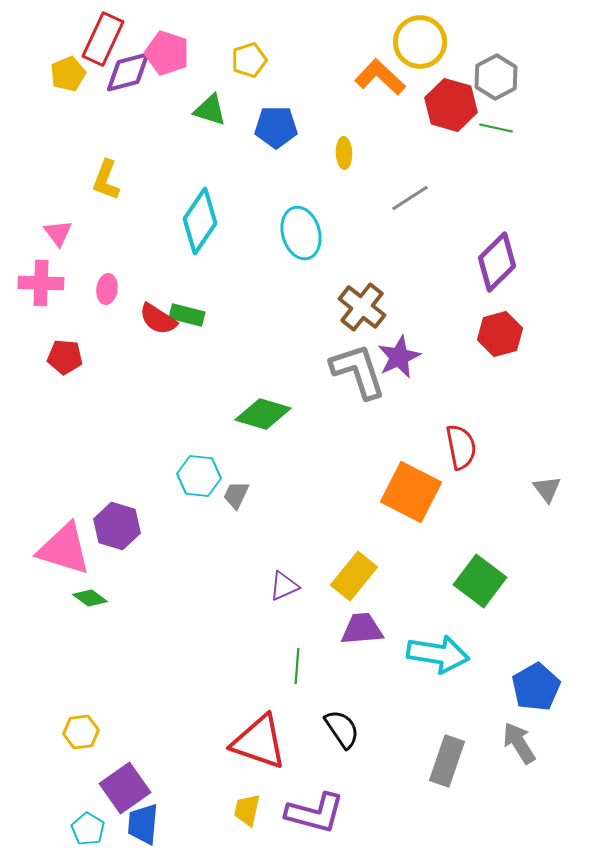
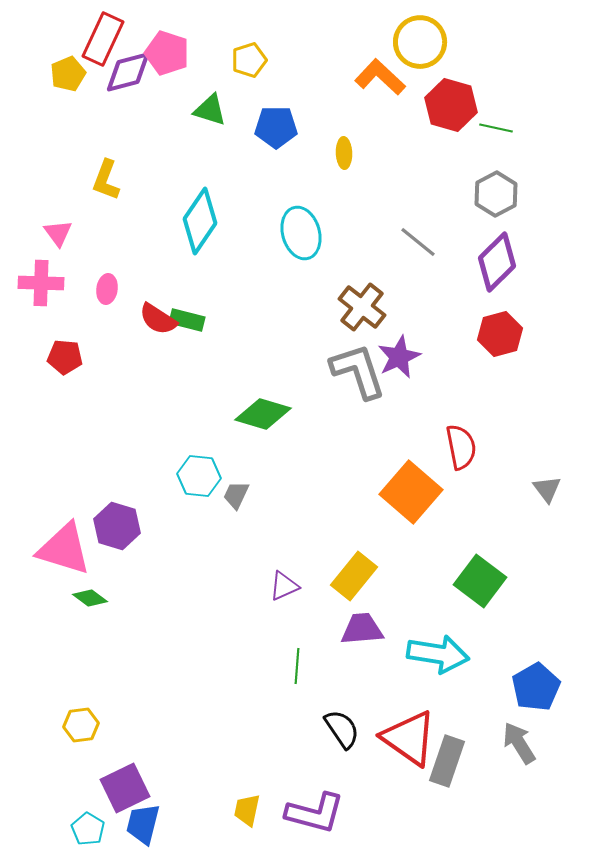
gray hexagon at (496, 77): moved 117 px down
gray line at (410, 198): moved 8 px right, 44 px down; rotated 72 degrees clockwise
green rectangle at (187, 315): moved 5 px down
orange square at (411, 492): rotated 14 degrees clockwise
yellow hexagon at (81, 732): moved 7 px up
red triangle at (259, 742): moved 150 px right, 4 px up; rotated 16 degrees clockwise
purple square at (125, 788): rotated 9 degrees clockwise
blue trapezoid at (143, 824): rotated 9 degrees clockwise
